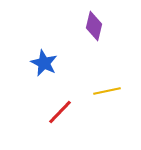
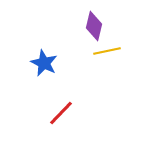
yellow line: moved 40 px up
red line: moved 1 px right, 1 px down
